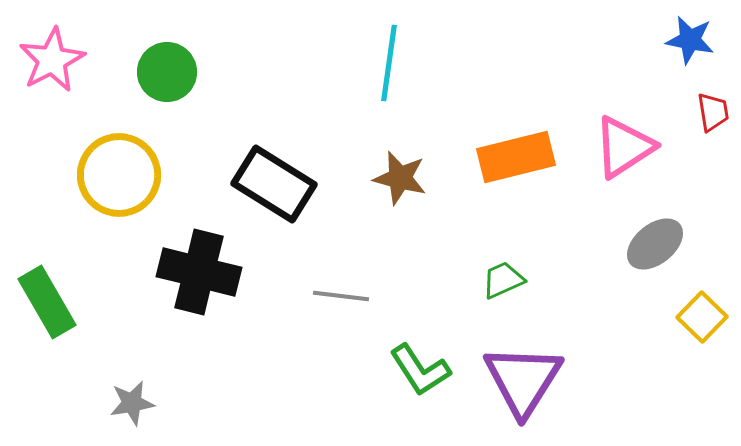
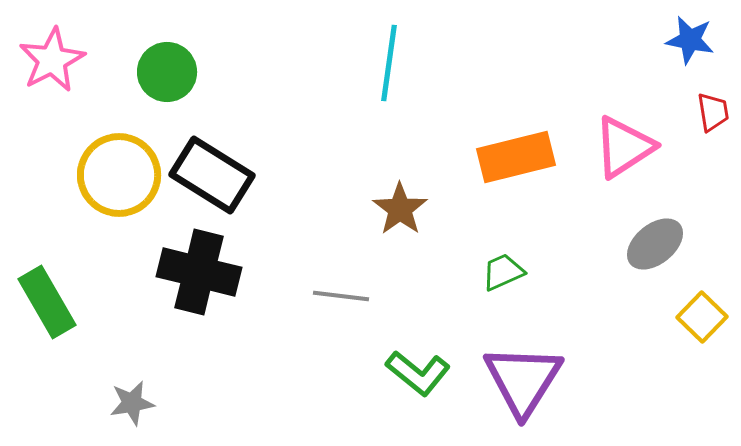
brown star: moved 31 px down; rotated 22 degrees clockwise
black rectangle: moved 62 px left, 9 px up
green trapezoid: moved 8 px up
green L-shape: moved 2 px left, 3 px down; rotated 18 degrees counterclockwise
